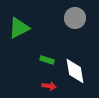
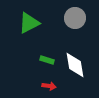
green triangle: moved 10 px right, 5 px up
white diamond: moved 6 px up
